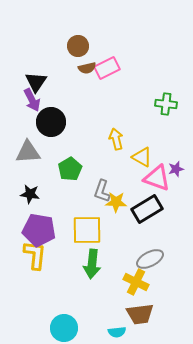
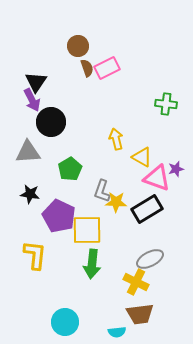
brown semicircle: rotated 96 degrees counterclockwise
purple pentagon: moved 20 px right, 14 px up; rotated 16 degrees clockwise
cyan circle: moved 1 px right, 6 px up
